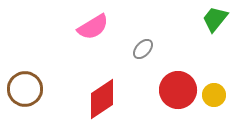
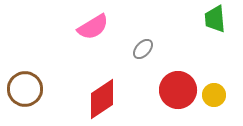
green trapezoid: rotated 44 degrees counterclockwise
